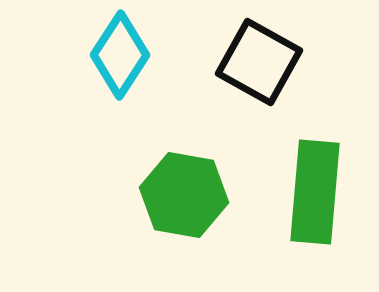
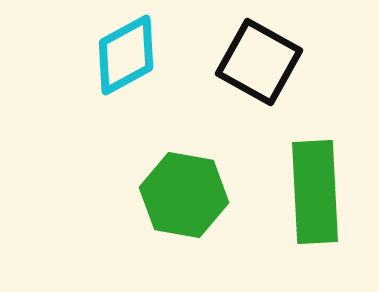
cyan diamond: moved 6 px right; rotated 28 degrees clockwise
green rectangle: rotated 8 degrees counterclockwise
